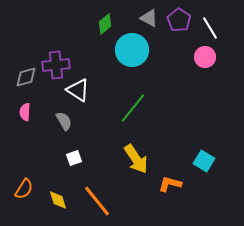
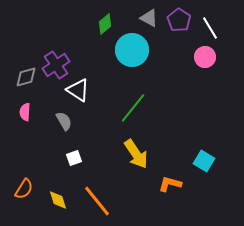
purple cross: rotated 28 degrees counterclockwise
yellow arrow: moved 5 px up
